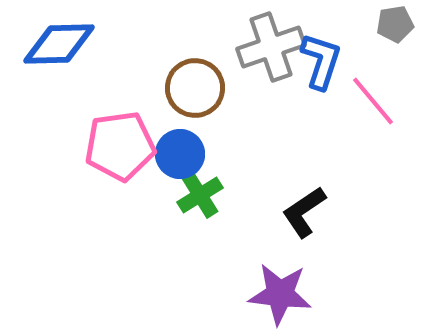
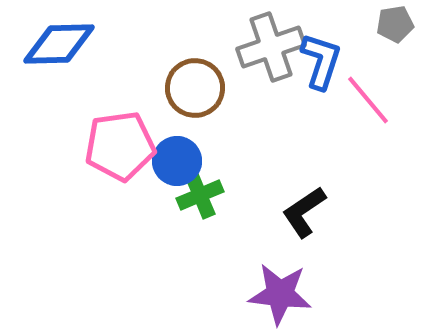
pink line: moved 5 px left, 1 px up
blue circle: moved 3 px left, 7 px down
green cross: rotated 9 degrees clockwise
